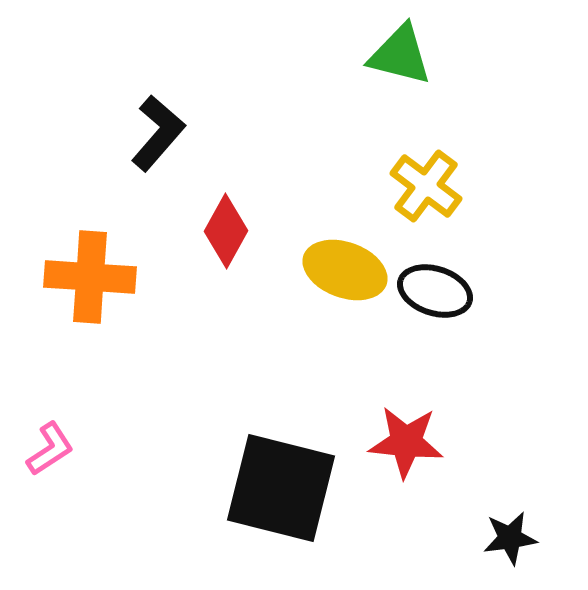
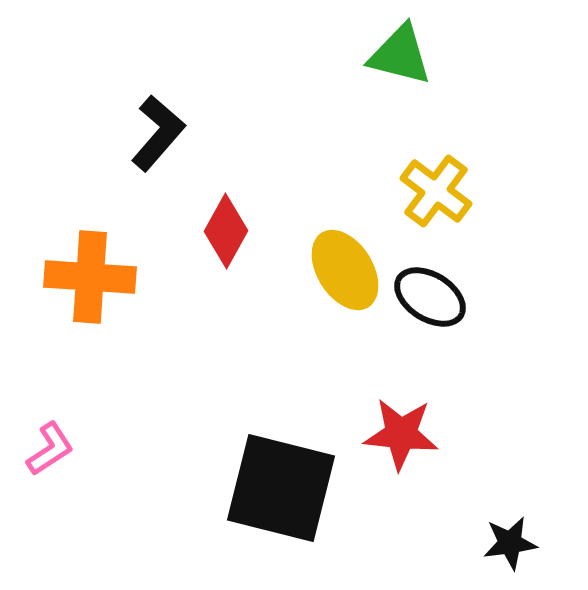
yellow cross: moved 10 px right, 5 px down
yellow ellipse: rotated 38 degrees clockwise
black ellipse: moved 5 px left, 6 px down; rotated 14 degrees clockwise
red star: moved 5 px left, 8 px up
black star: moved 5 px down
